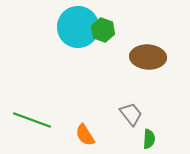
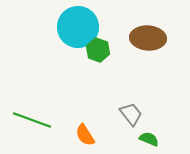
green hexagon: moved 5 px left, 20 px down
brown ellipse: moved 19 px up
green semicircle: rotated 72 degrees counterclockwise
